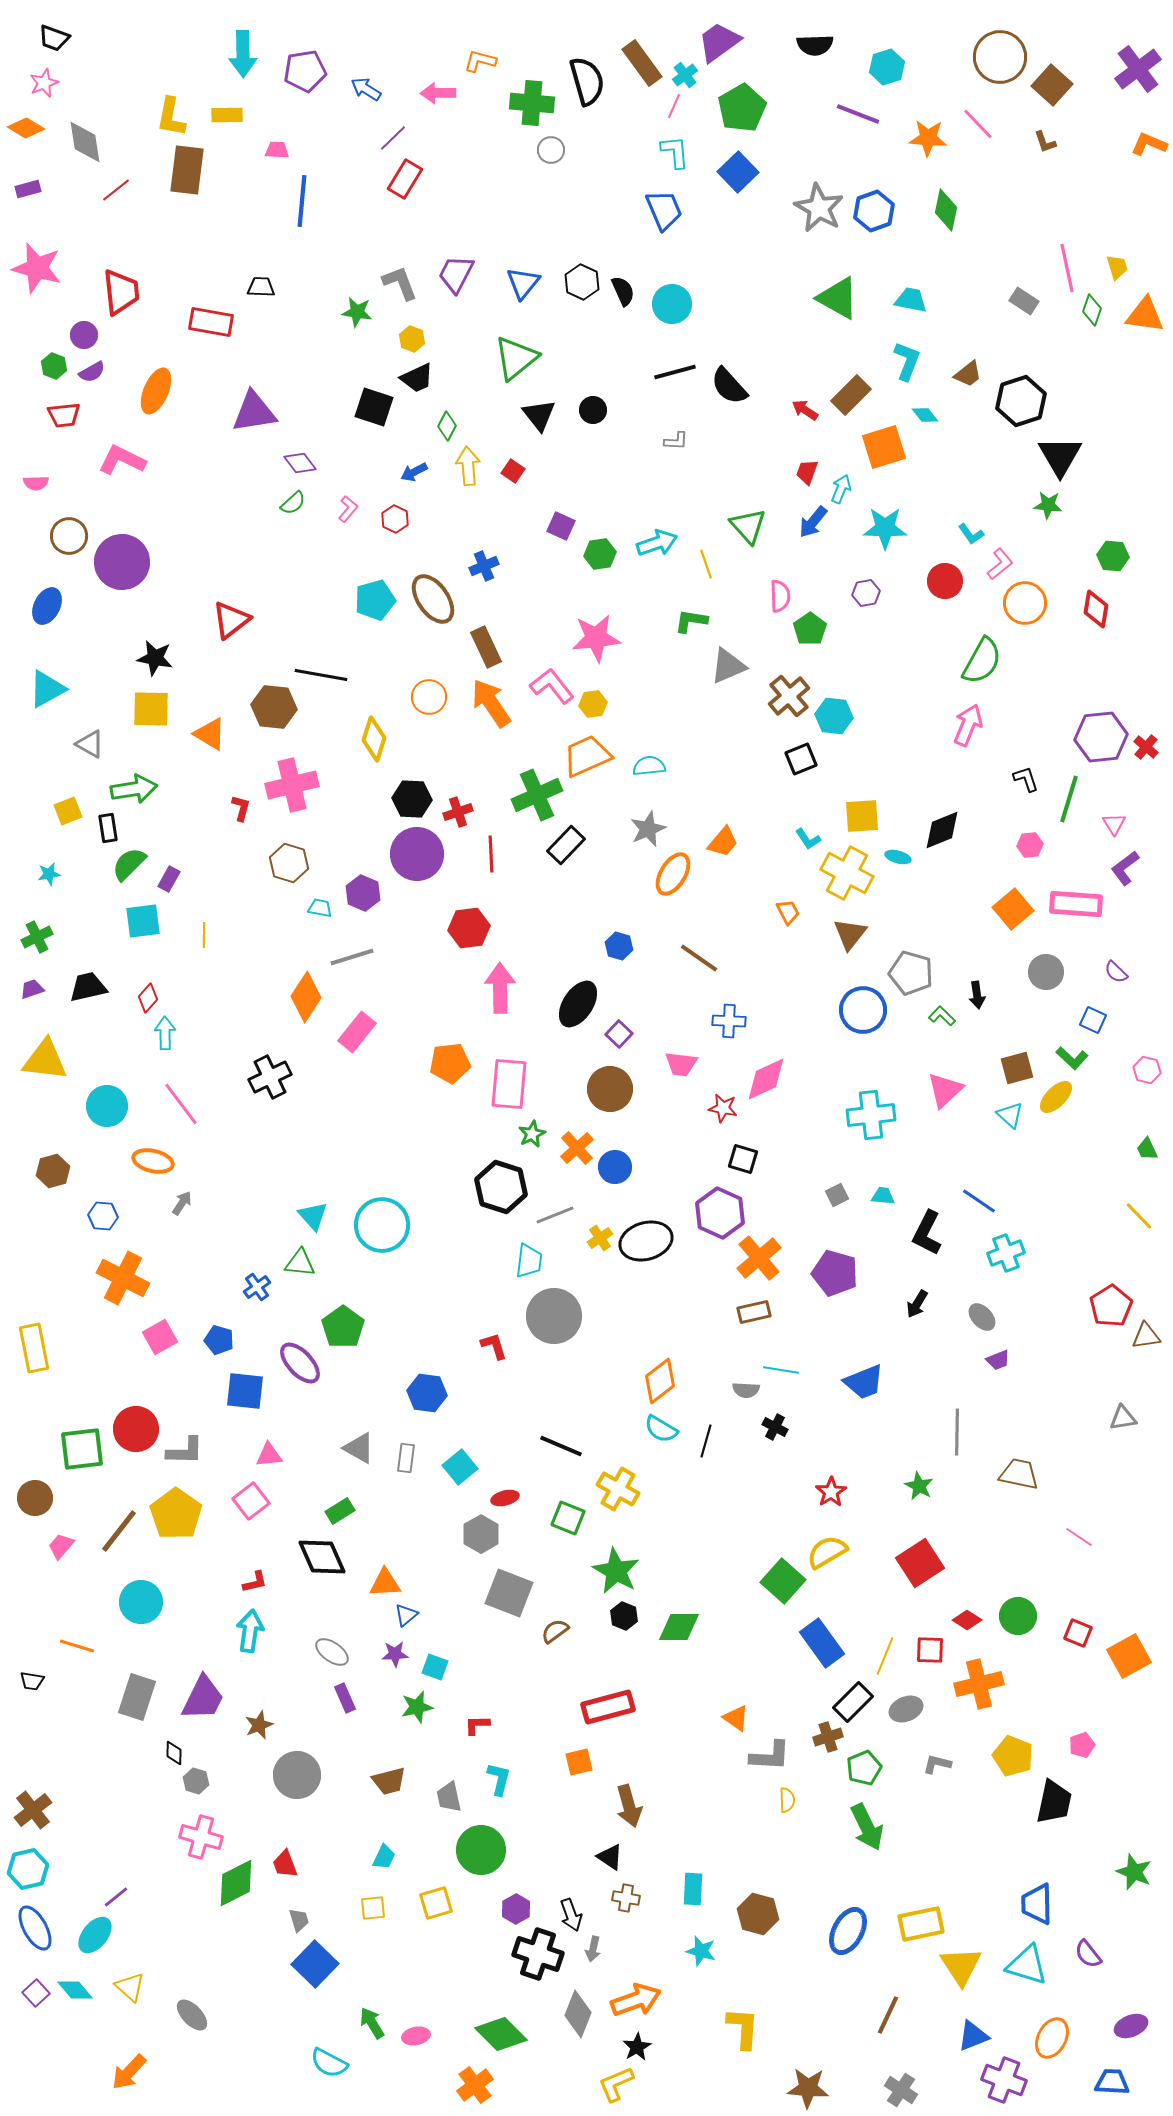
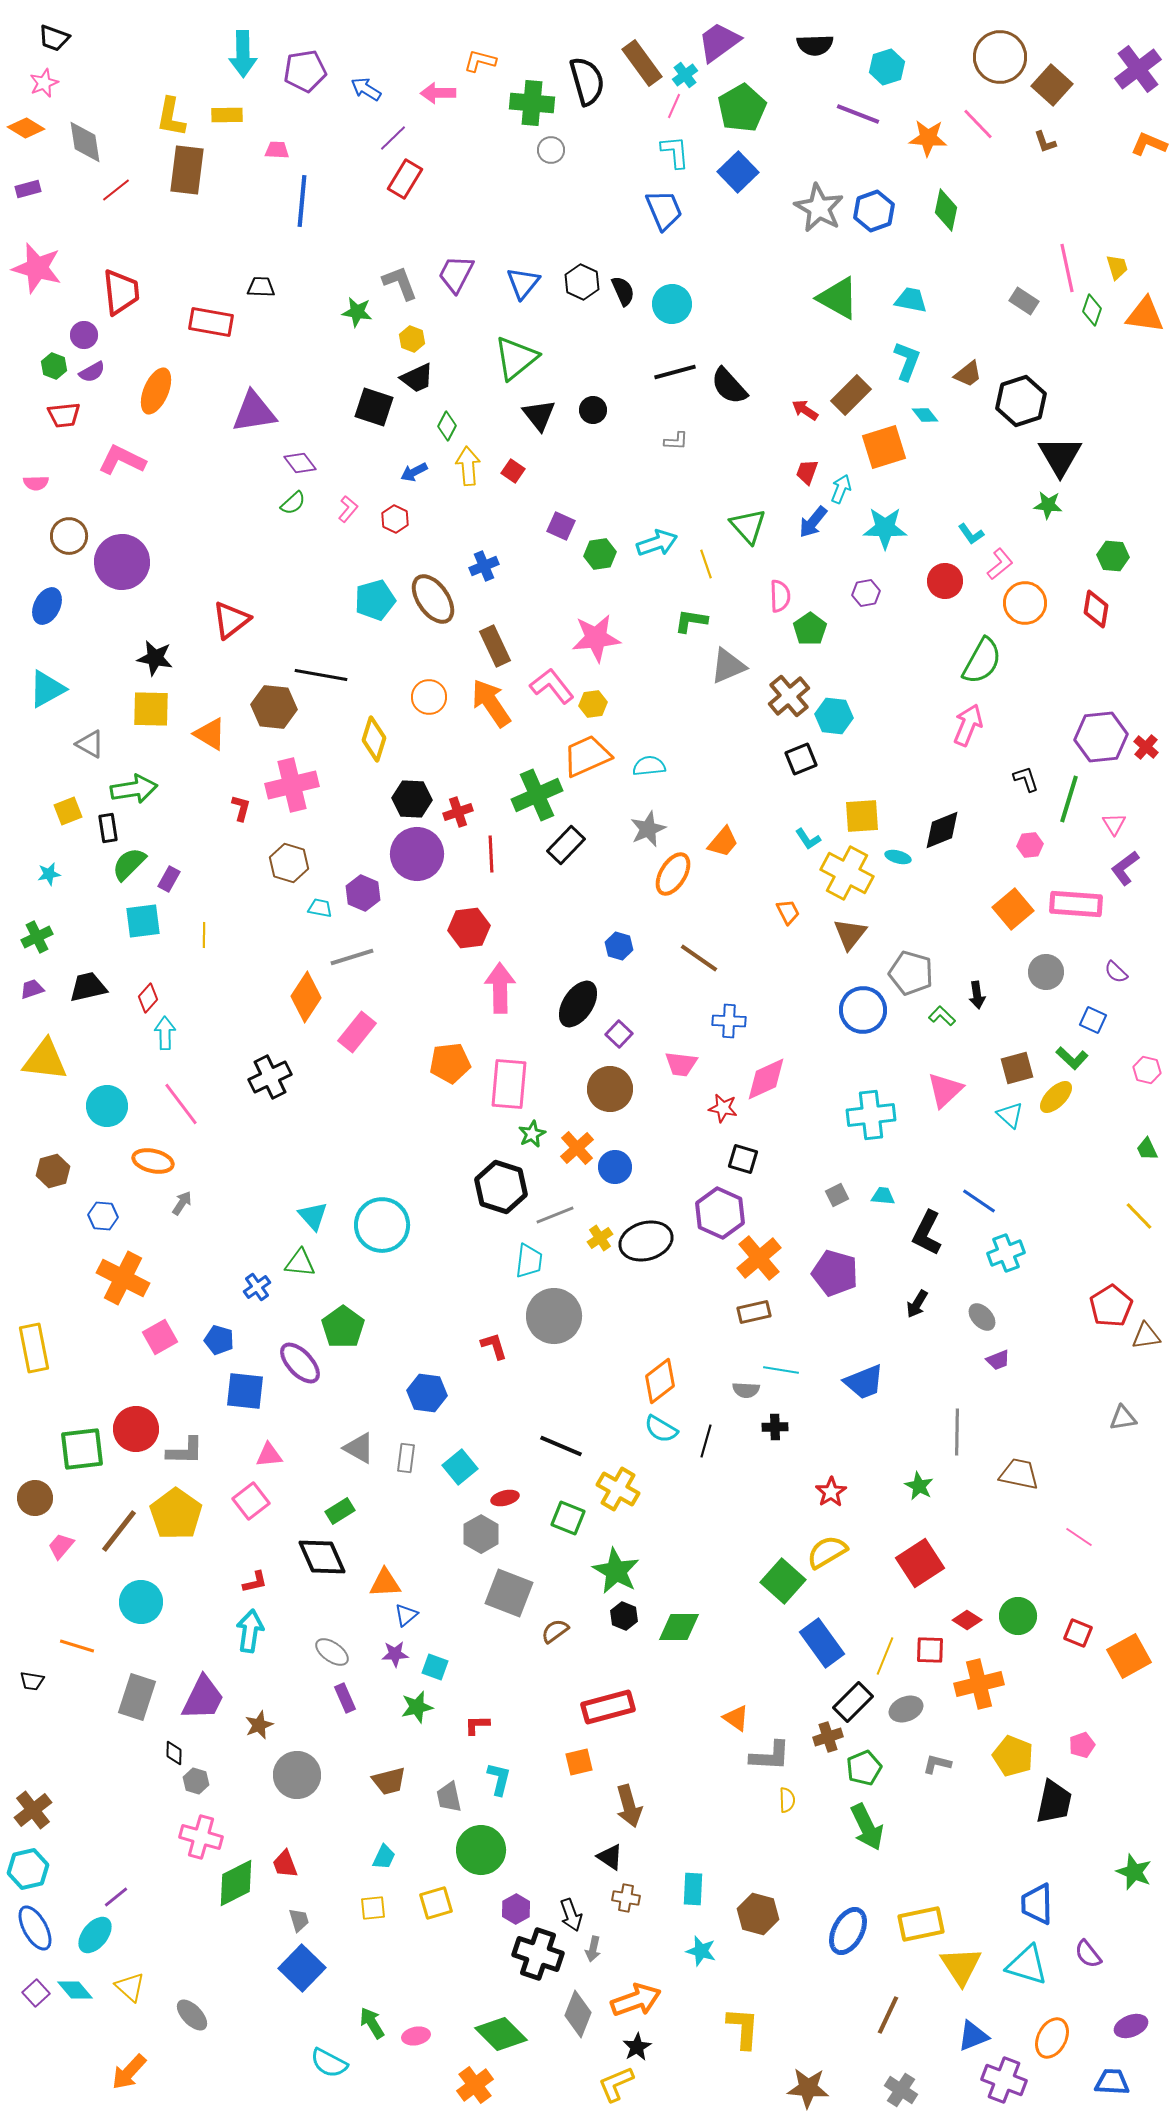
brown rectangle at (486, 647): moved 9 px right, 1 px up
black cross at (775, 1427): rotated 30 degrees counterclockwise
blue square at (315, 1964): moved 13 px left, 4 px down
